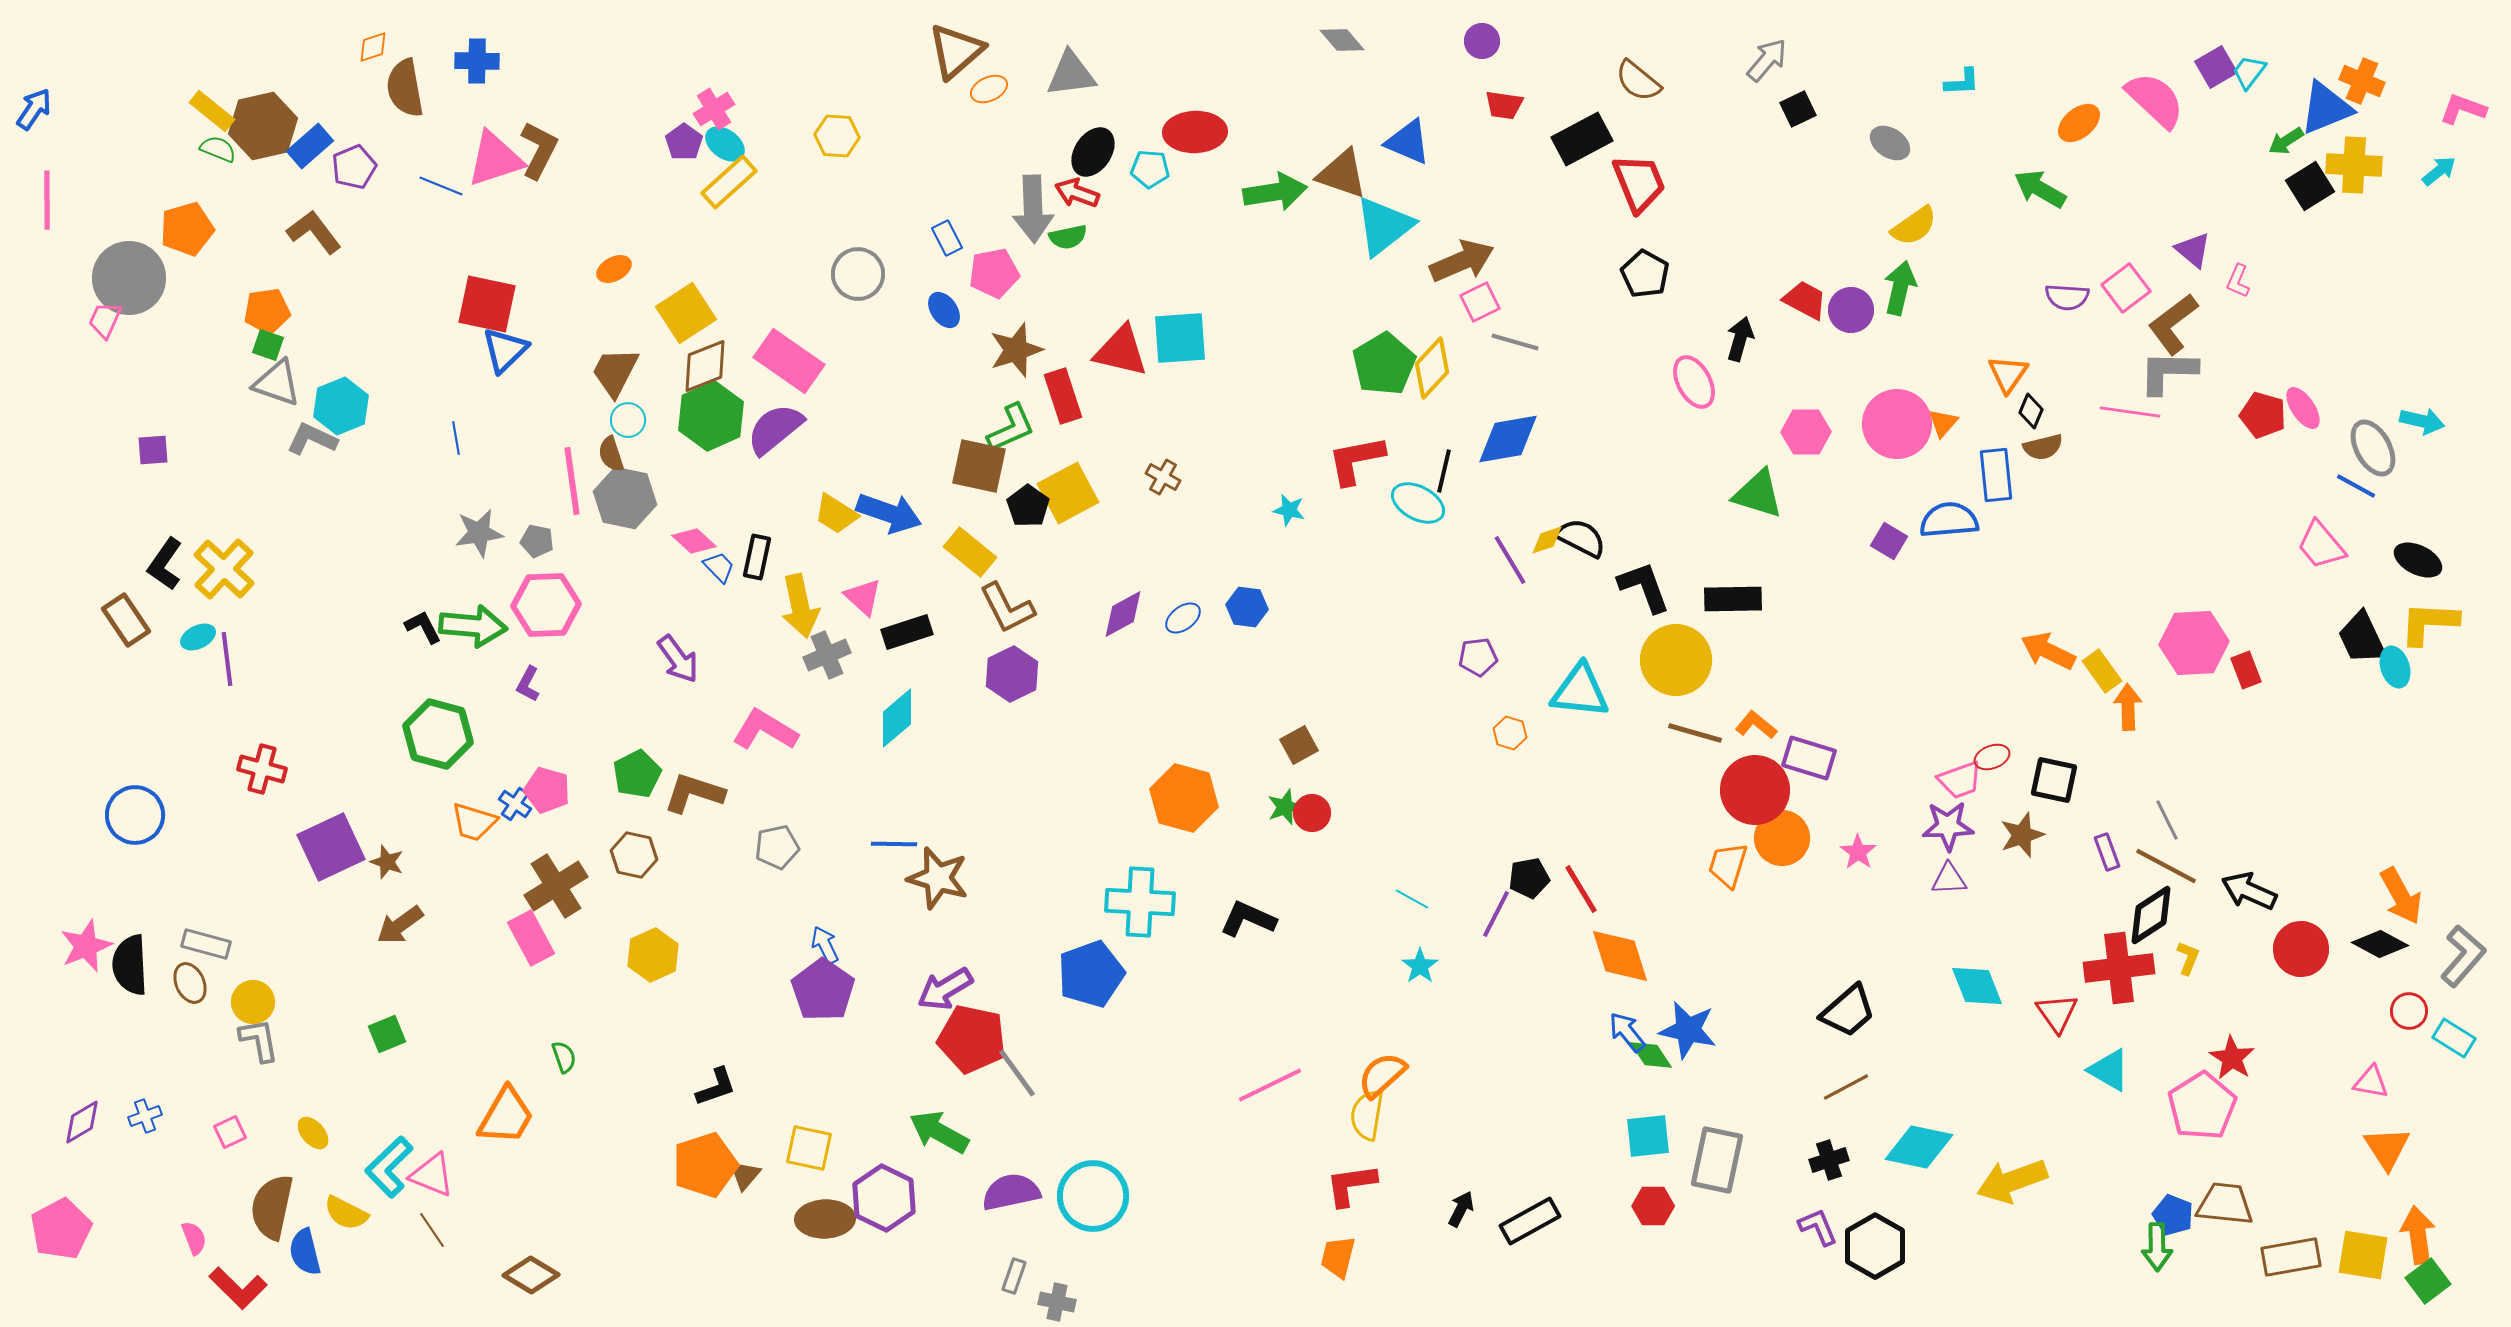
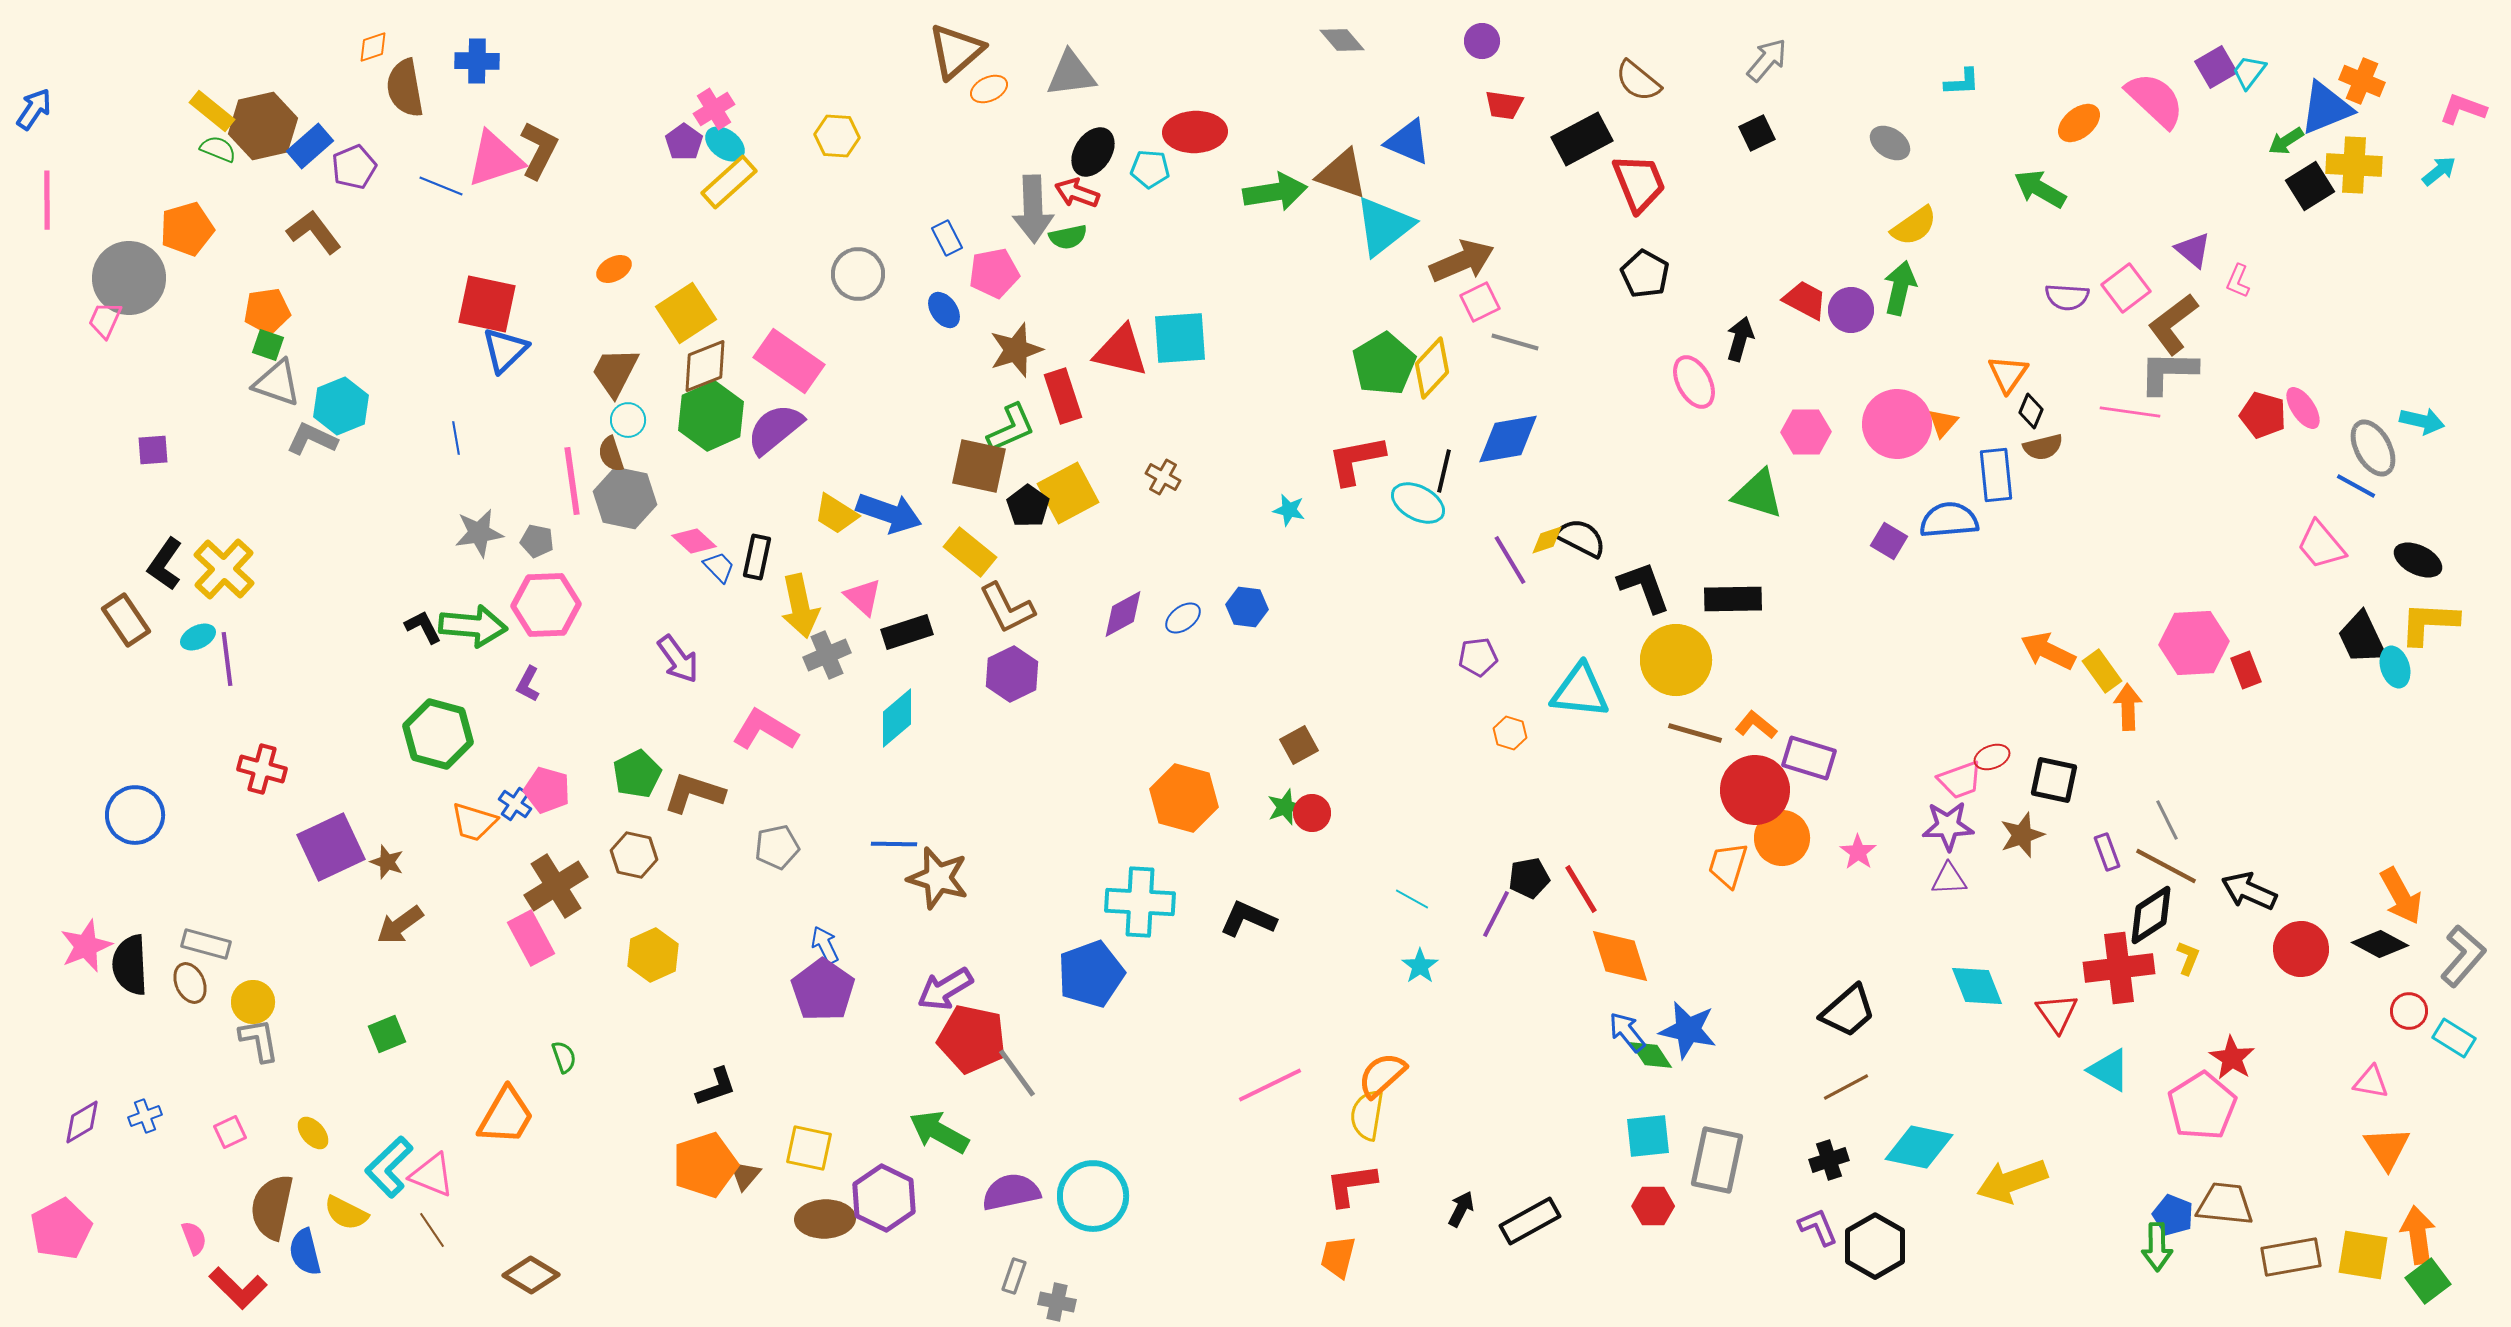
black square at (1798, 109): moved 41 px left, 24 px down
